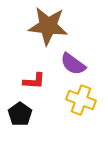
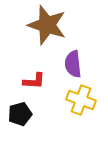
brown star: moved 1 px left, 1 px up; rotated 12 degrees clockwise
purple semicircle: rotated 48 degrees clockwise
black pentagon: rotated 20 degrees clockwise
